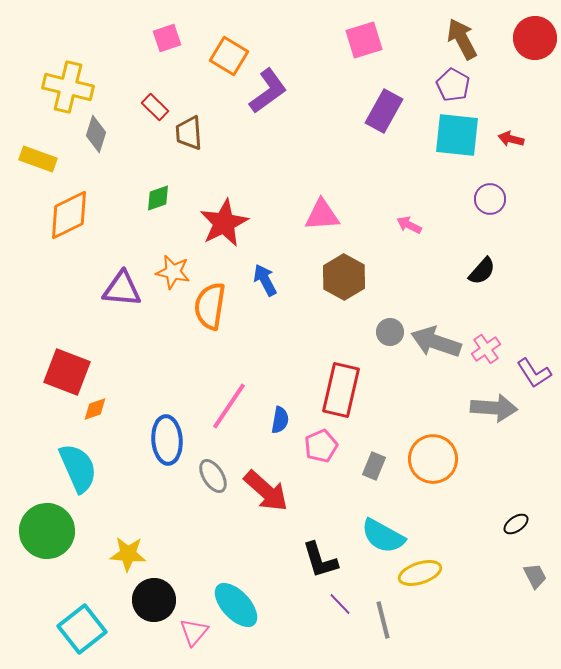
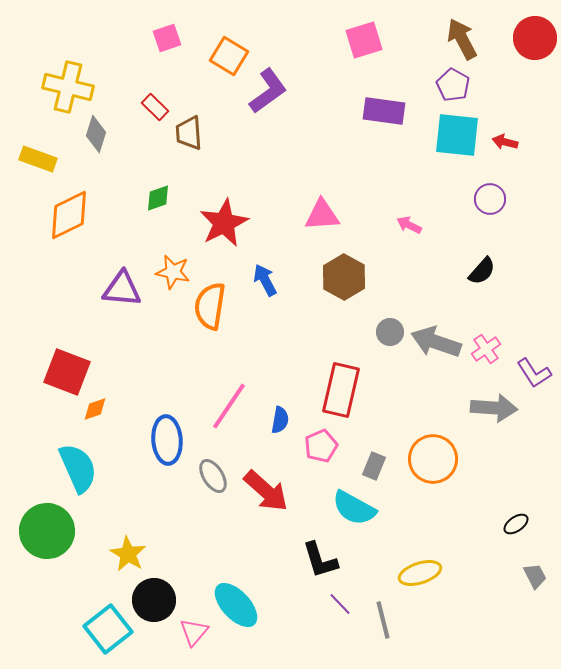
purple rectangle at (384, 111): rotated 69 degrees clockwise
red arrow at (511, 139): moved 6 px left, 3 px down
cyan semicircle at (383, 536): moved 29 px left, 28 px up
yellow star at (128, 554): rotated 27 degrees clockwise
cyan square at (82, 629): moved 26 px right
